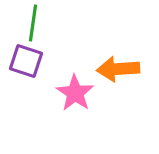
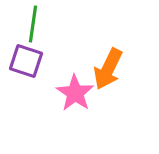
green line: moved 1 px down
orange arrow: moved 10 px left; rotated 60 degrees counterclockwise
